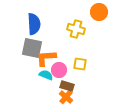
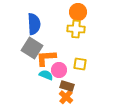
orange circle: moved 21 px left
yellow cross: rotated 12 degrees counterclockwise
gray square: rotated 20 degrees clockwise
